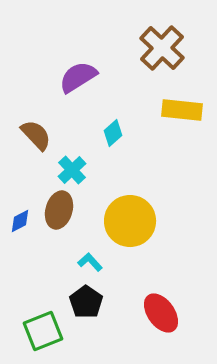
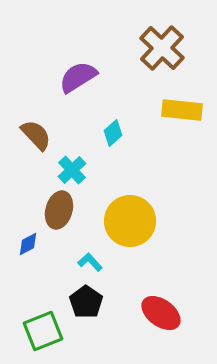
blue diamond: moved 8 px right, 23 px down
red ellipse: rotated 18 degrees counterclockwise
